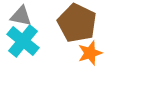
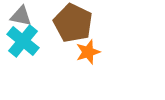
brown pentagon: moved 4 px left
orange star: moved 2 px left, 1 px up
